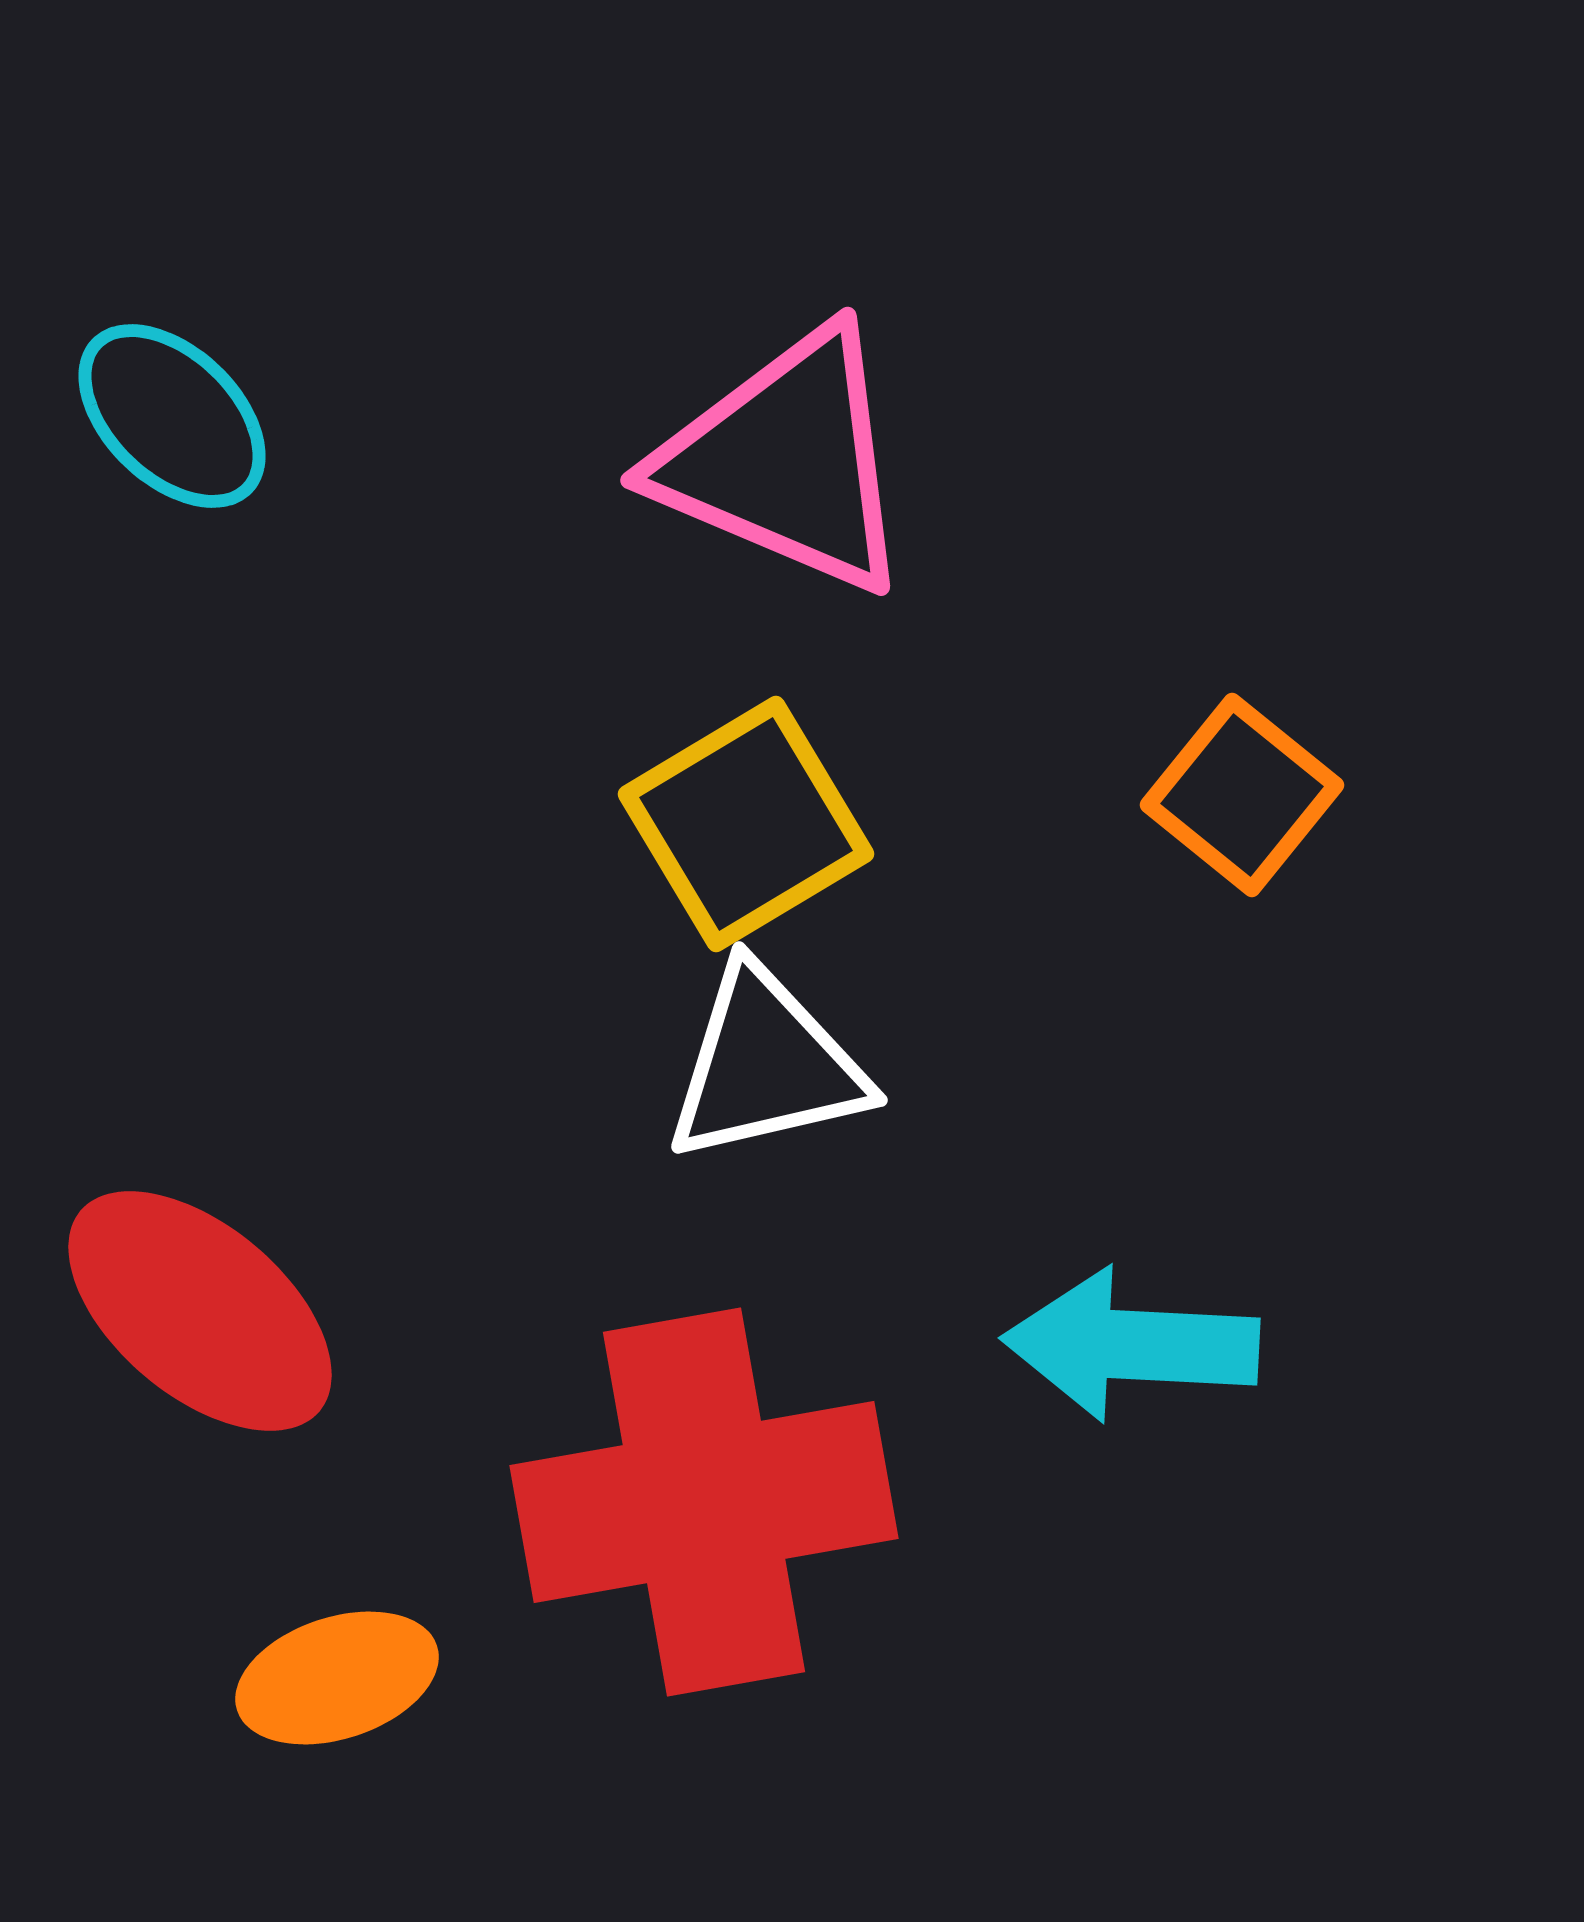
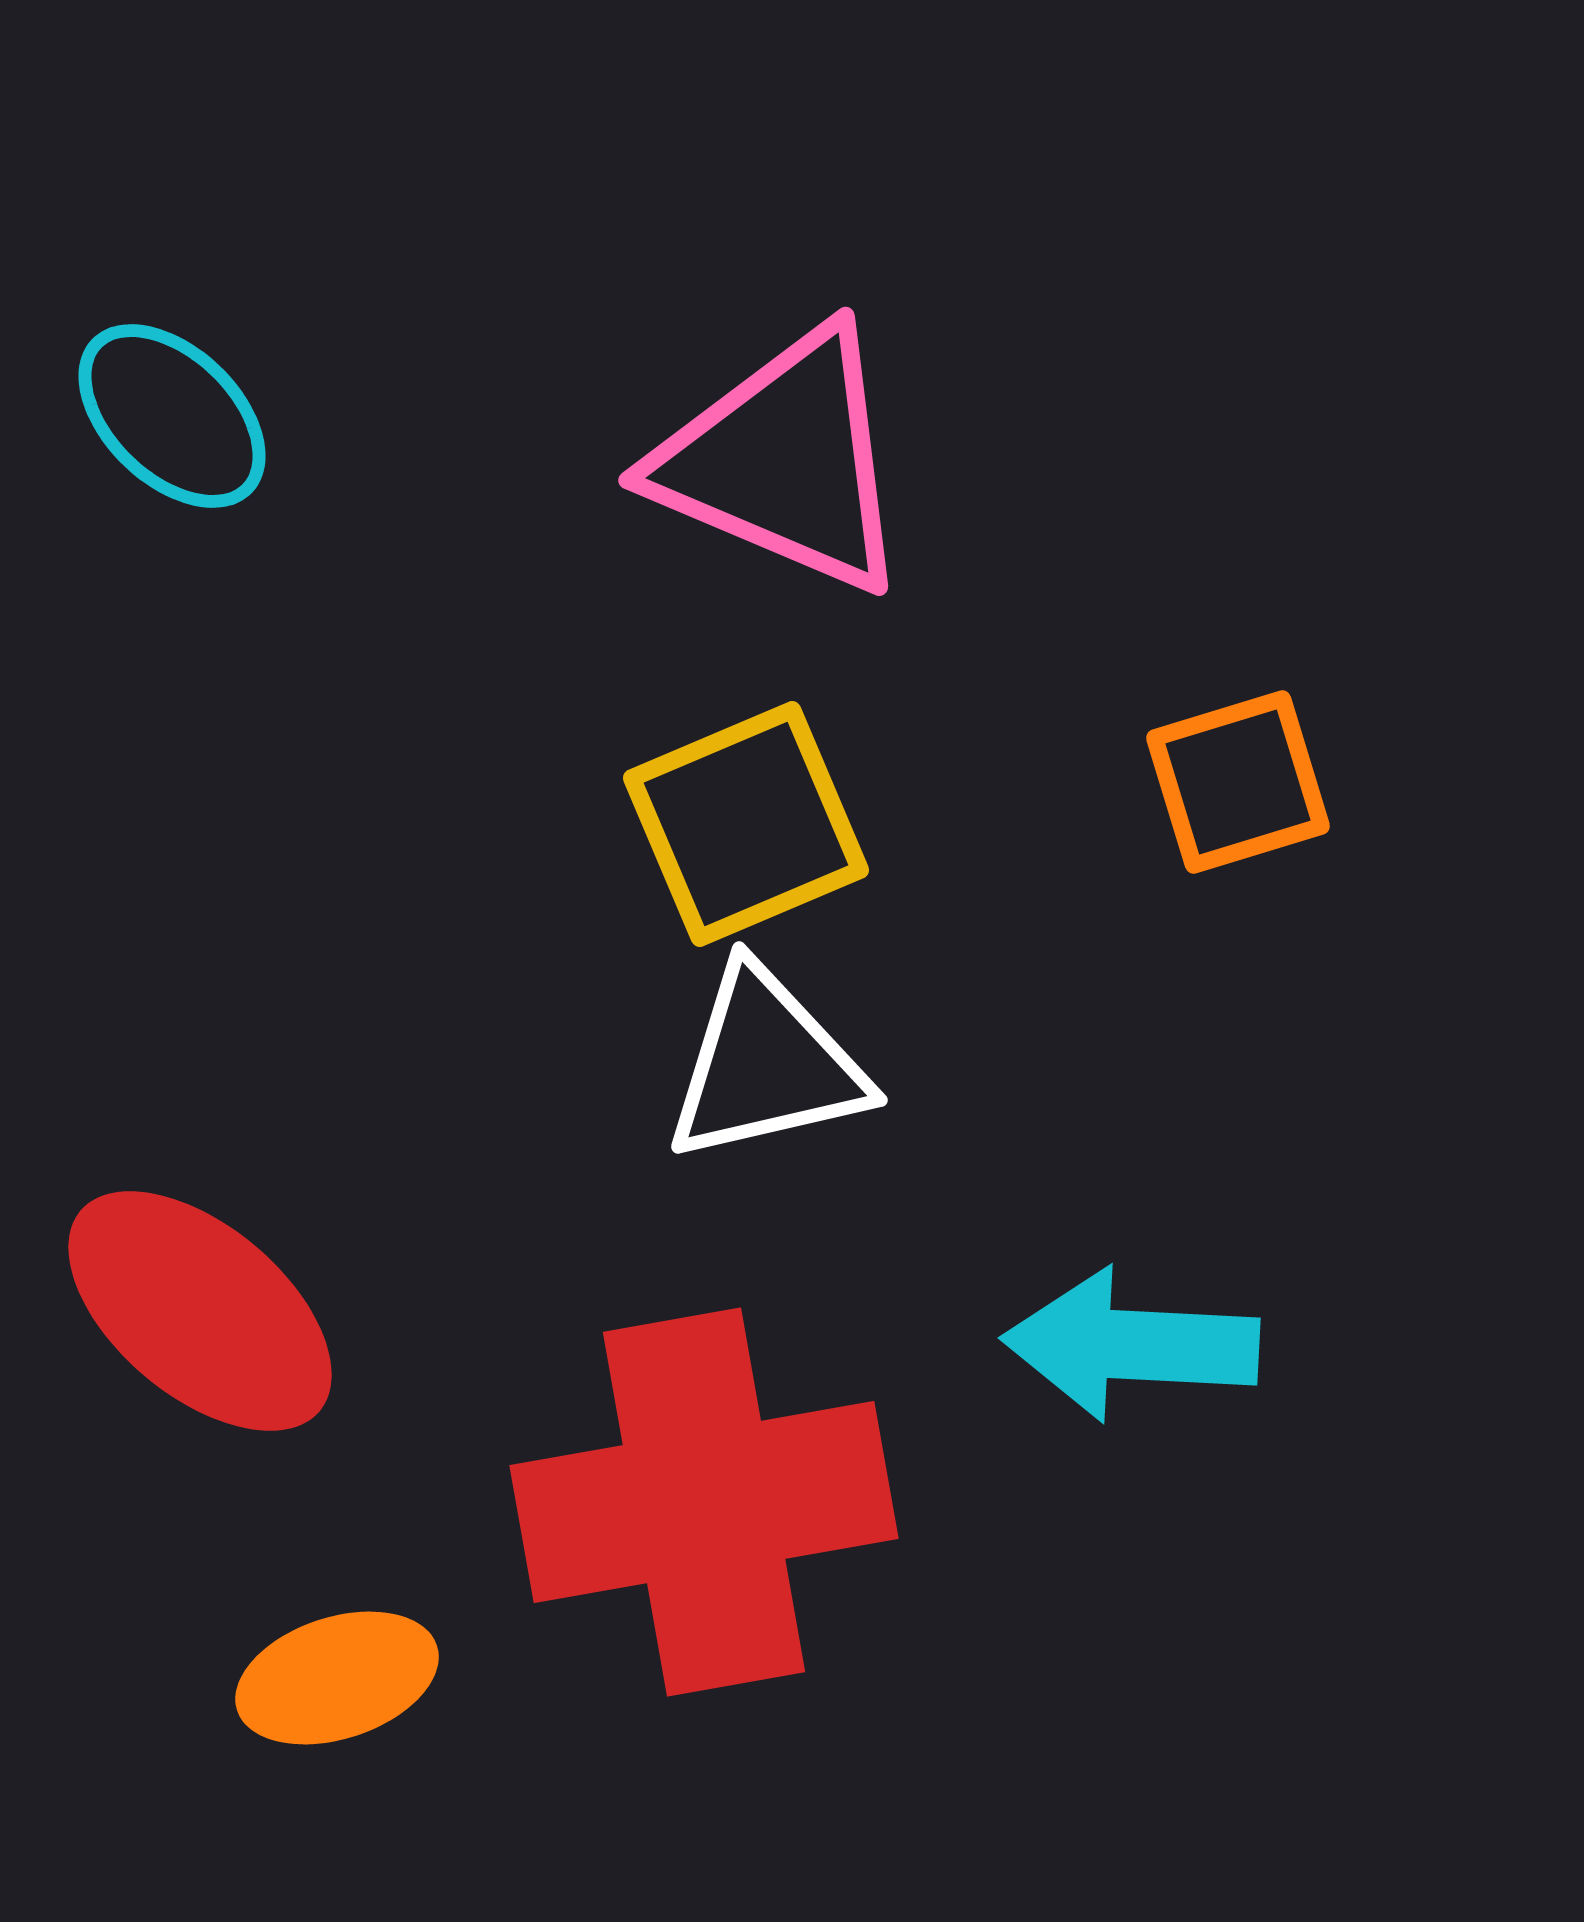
pink triangle: moved 2 px left
orange square: moved 4 px left, 13 px up; rotated 34 degrees clockwise
yellow square: rotated 8 degrees clockwise
